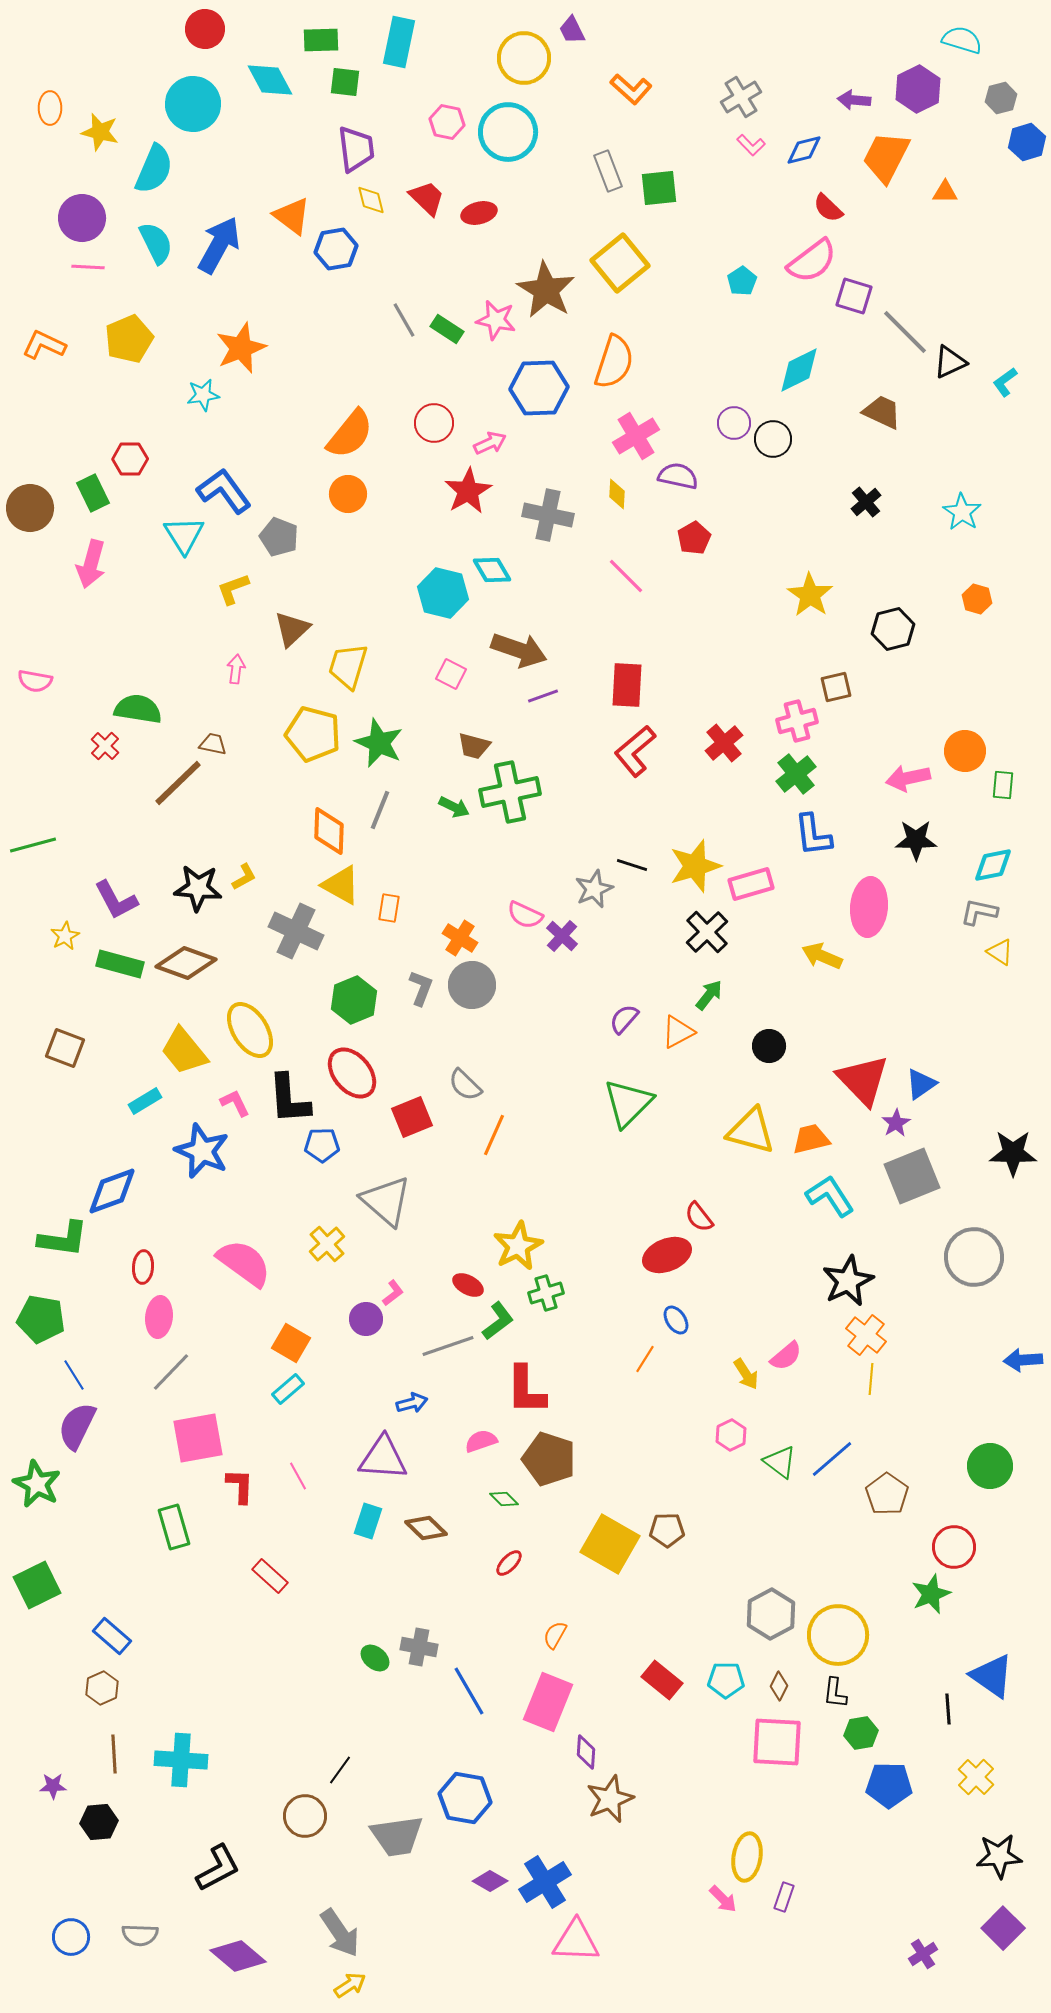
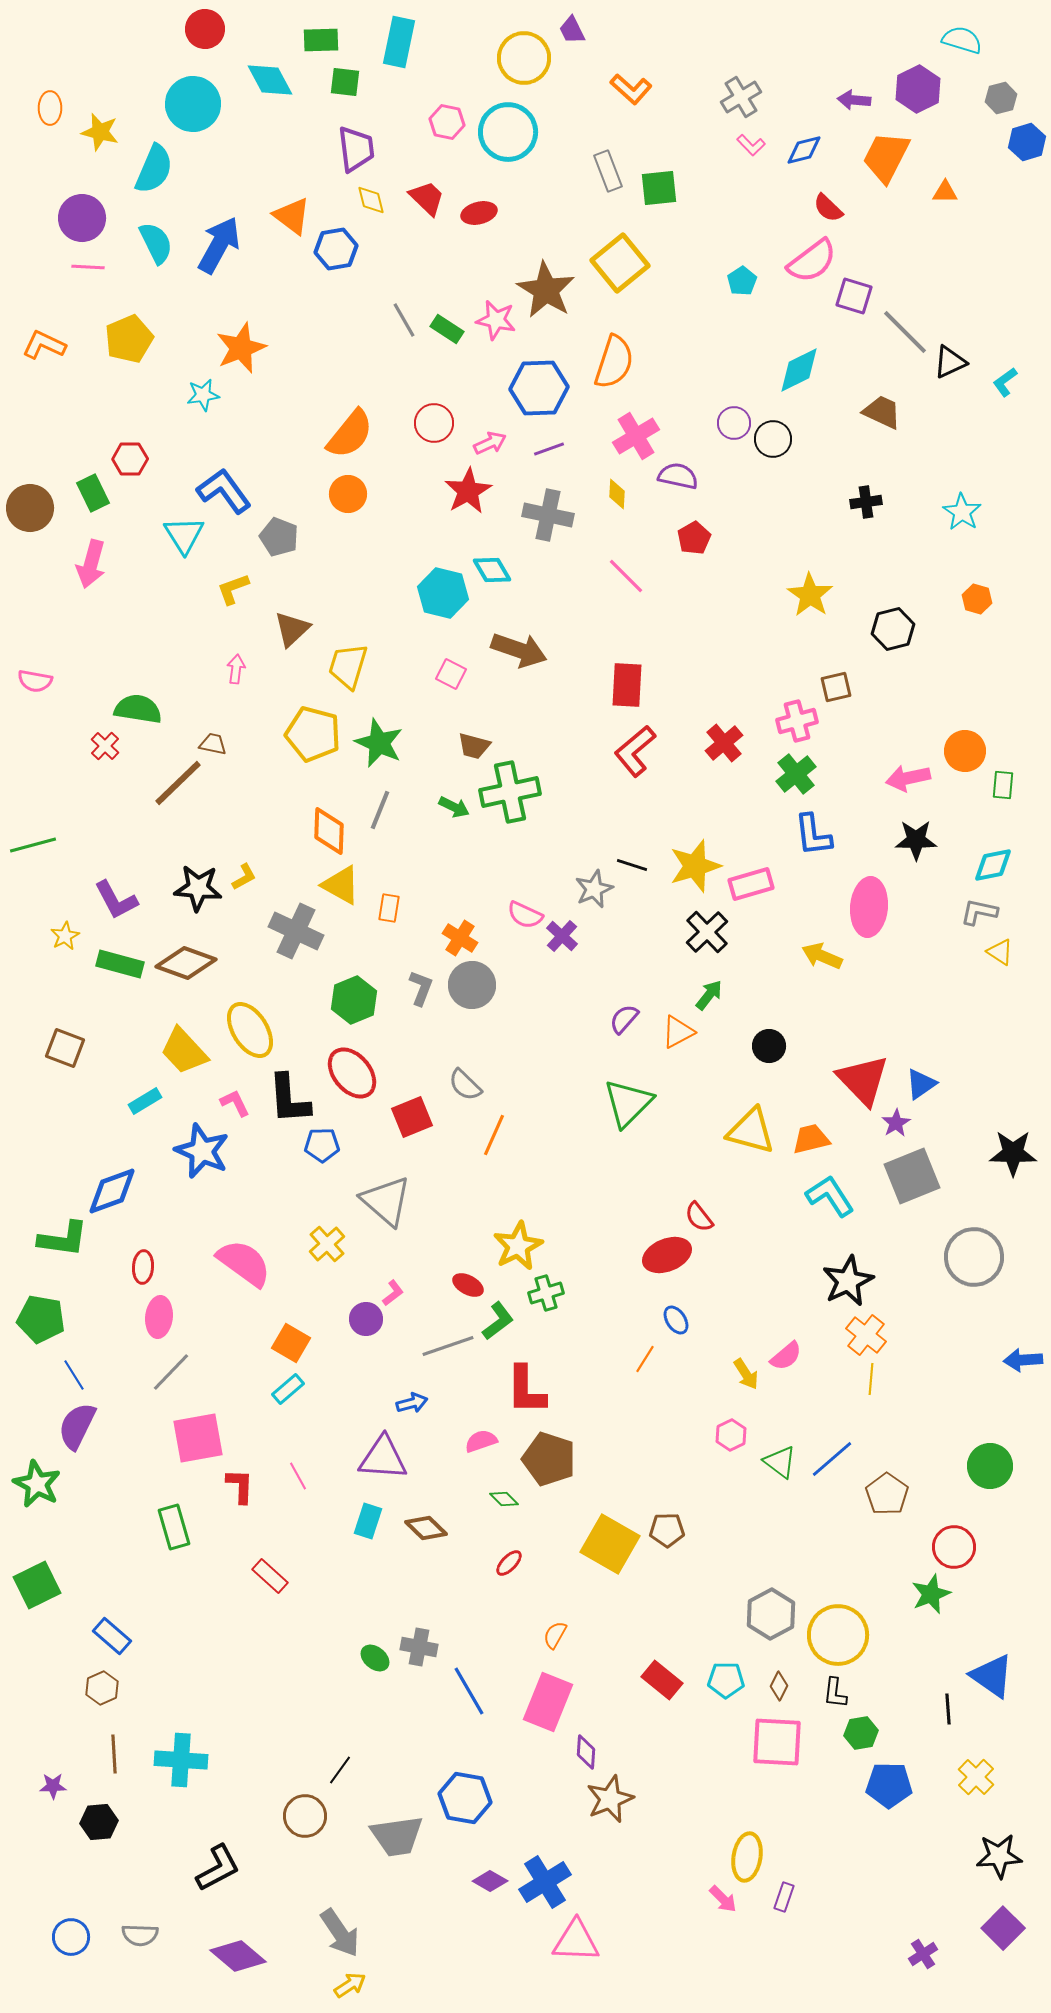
black cross at (866, 502): rotated 32 degrees clockwise
purple line at (543, 696): moved 6 px right, 247 px up
yellow trapezoid at (184, 1051): rotated 4 degrees counterclockwise
